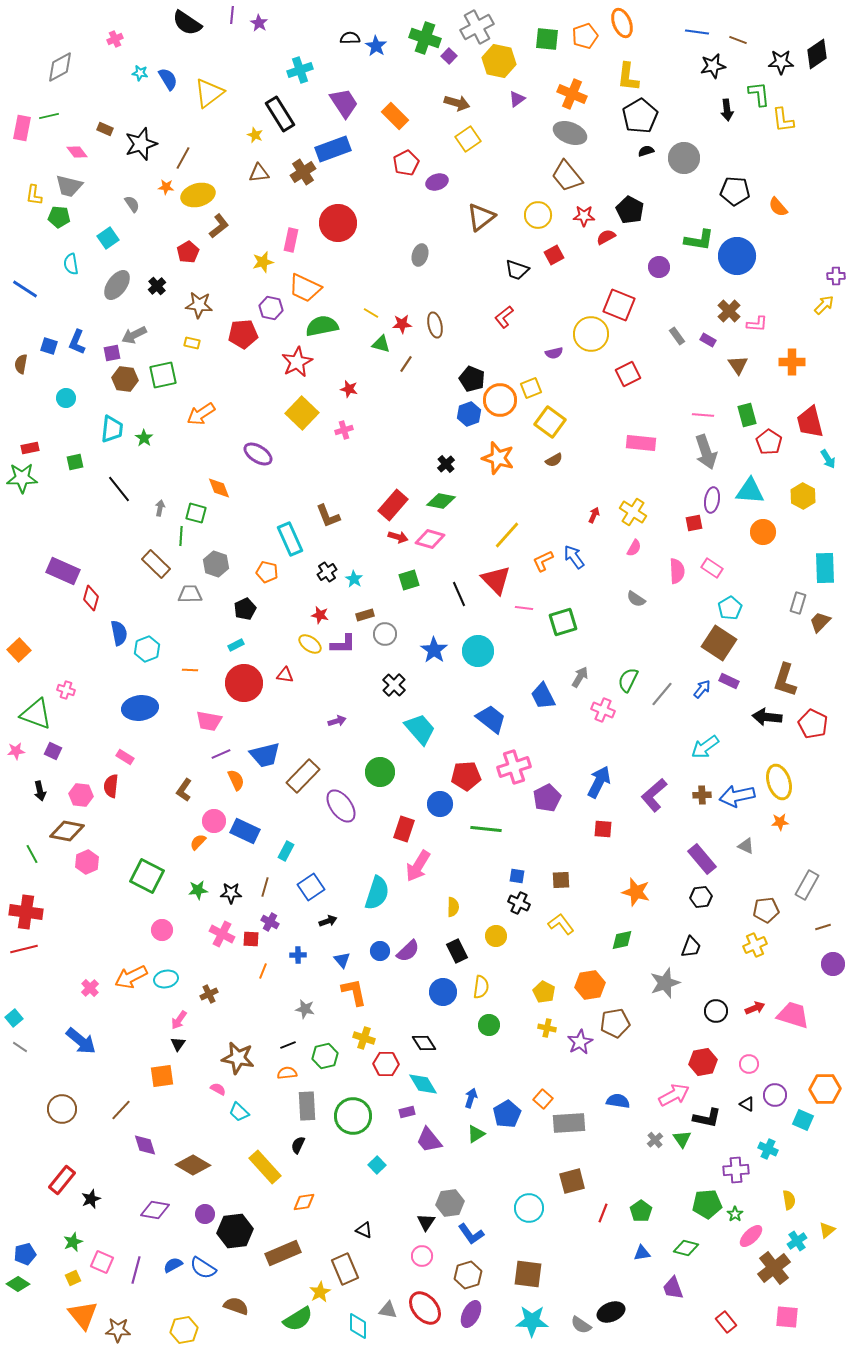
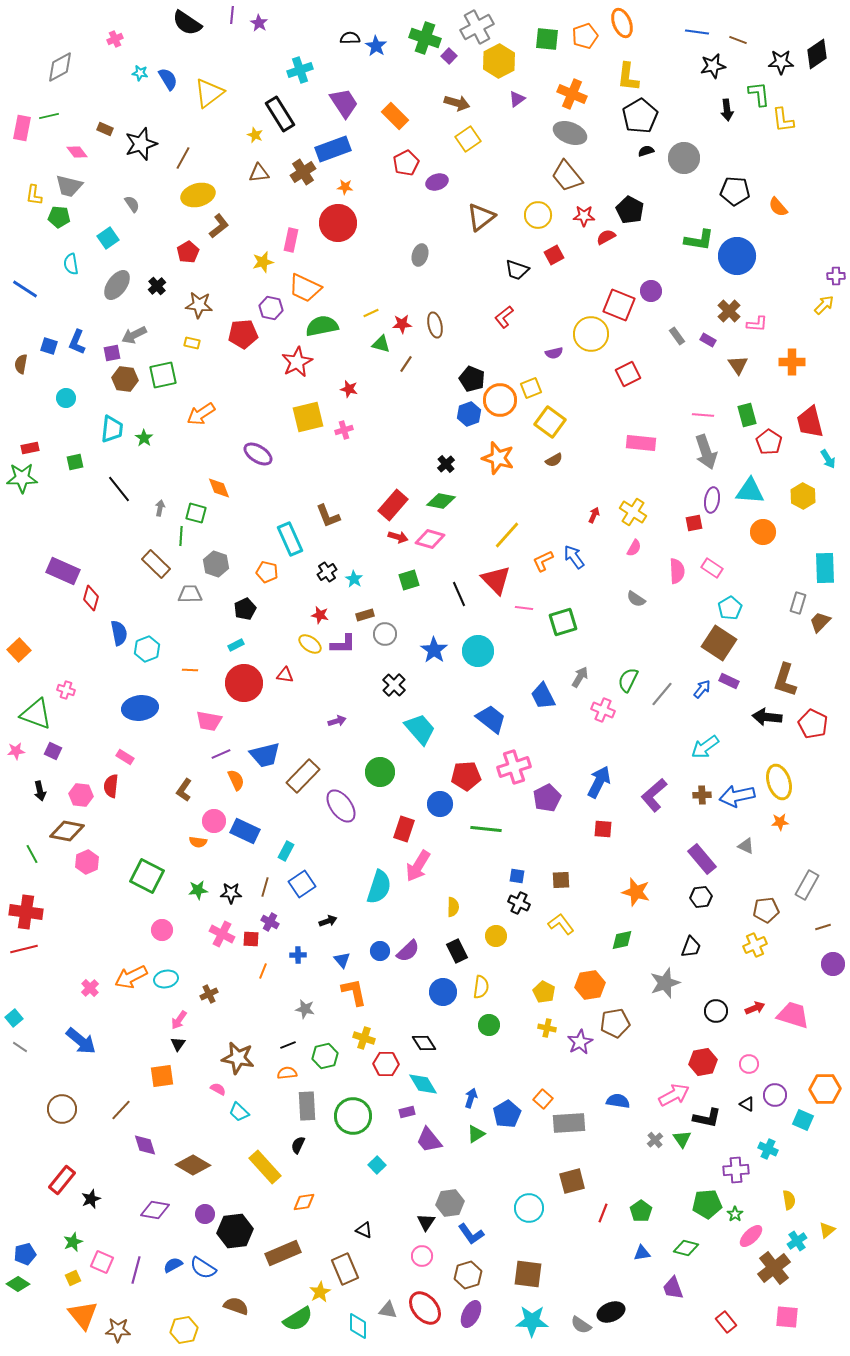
yellow hexagon at (499, 61): rotated 20 degrees clockwise
orange star at (166, 187): moved 179 px right
purple circle at (659, 267): moved 8 px left, 24 px down
yellow line at (371, 313): rotated 56 degrees counterclockwise
yellow square at (302, 413): moved 6 px right, 4 px down; rotated 32 degrees clockwise
orange semicircle at (198, 842): rotated 126 degrees counterclockwise
blue square at (311, 887): moved 9 px left, 3 px up
cyan semicircle at (377, 893): moved 2 px right, 6 px up
